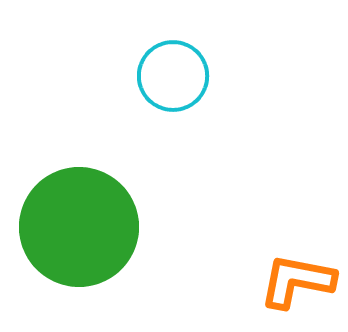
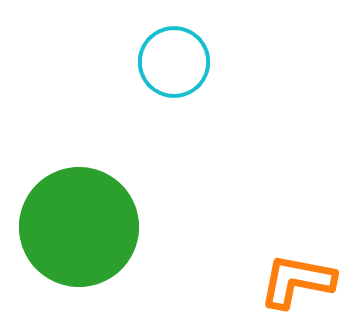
cyan circle: moved 1 px right, 14 px up
